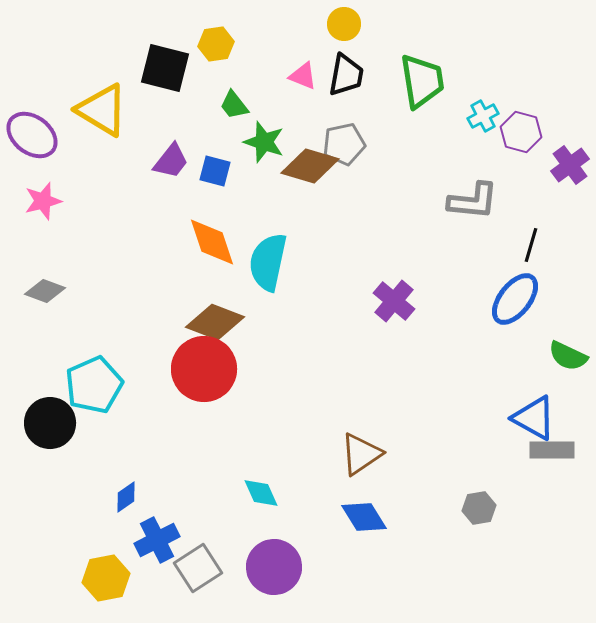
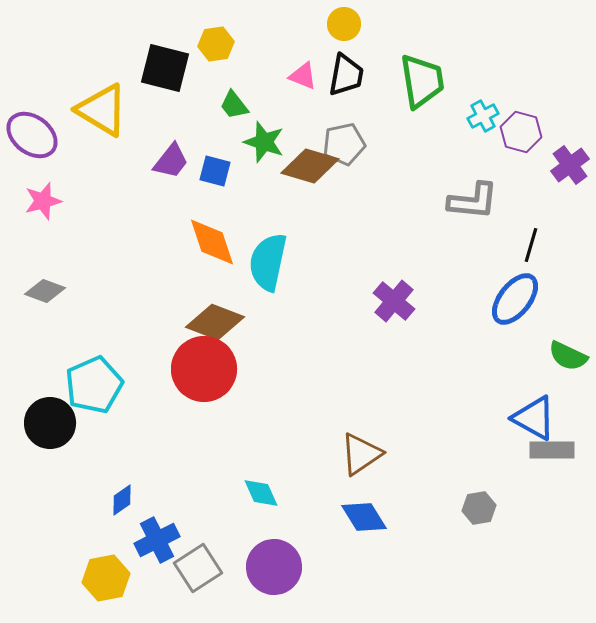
blue diamond at (126, 497): moved 4 px left, 3 px down
